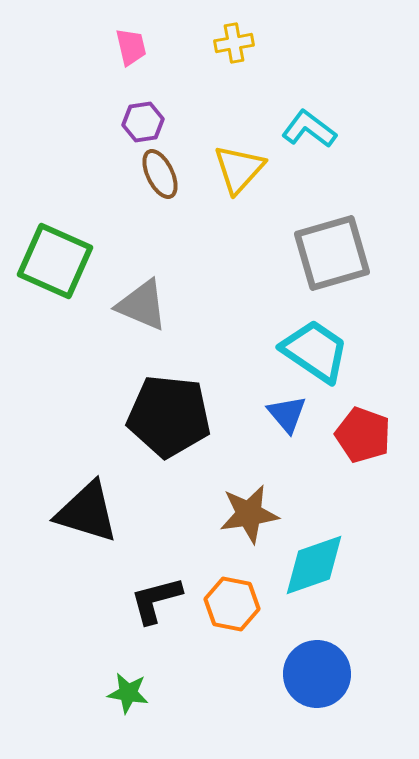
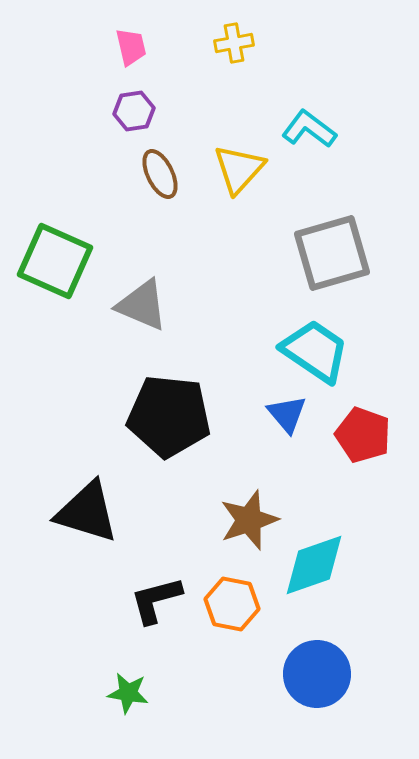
purple hexagon: moved 9 px left, 11 px up
brown star: moved 6 px down; rotated 10 degrees counterclockwise
